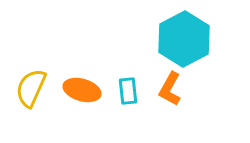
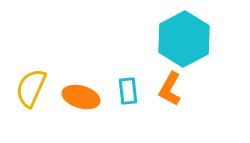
orange ellipse: moved 1 px left, 7 px down
